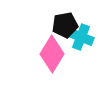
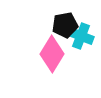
cyan cross: moved 1 px up
